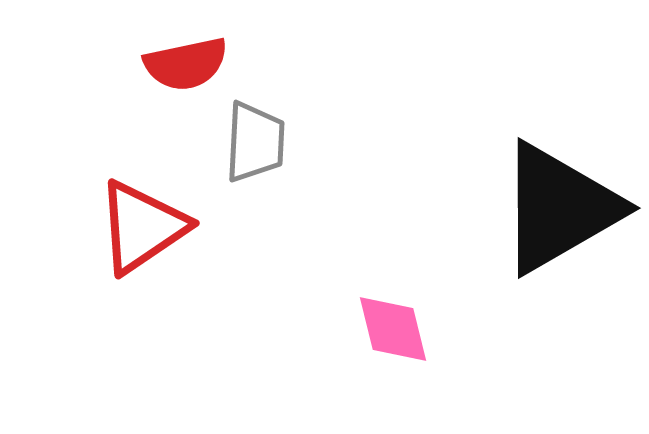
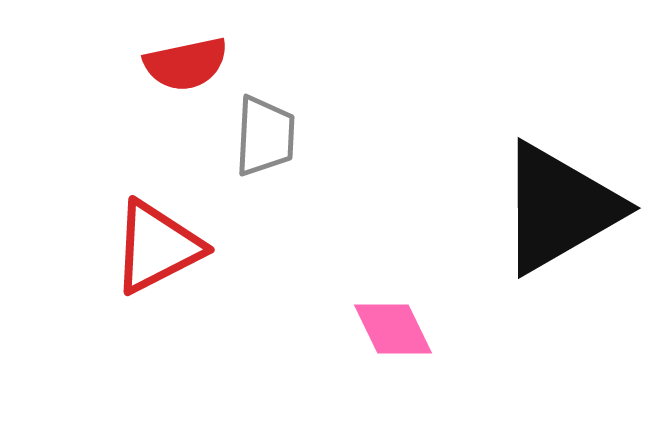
gray trapezoid: moved 10 px right, 6 px up
red triangle: moved 15 px right, 20 px down; rotated 7 degrees clockwise
pink diamond: rotated 12 degrees counterclockwise
